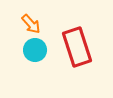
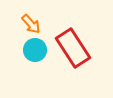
red rectangle: moved 4 px left, 1 px down; rotated 15 degrees counterclockwise
